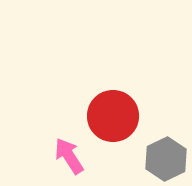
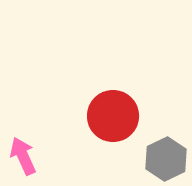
pink arrow: moved 46 px left; rotated 9 degrees clockwise
